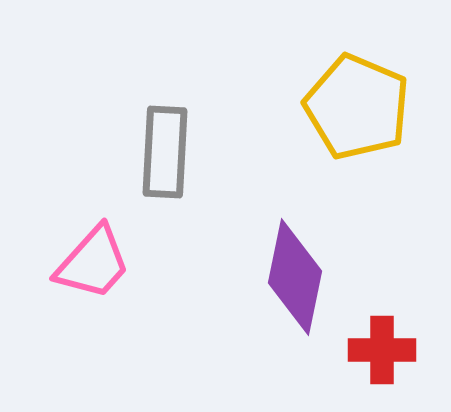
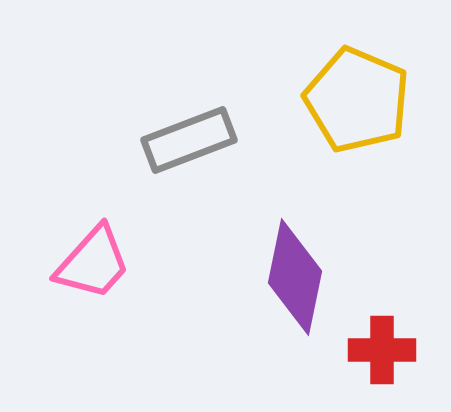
yellow pentagon: moved 7 px up
gray rectangle: moved 24 px right, 12 px up; rotated 66 degrees clockwise
